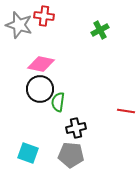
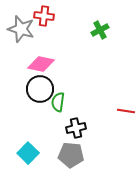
gray star: moved 2 px right, 4 px down
cyan square: rotated 25 degrees clockwise
